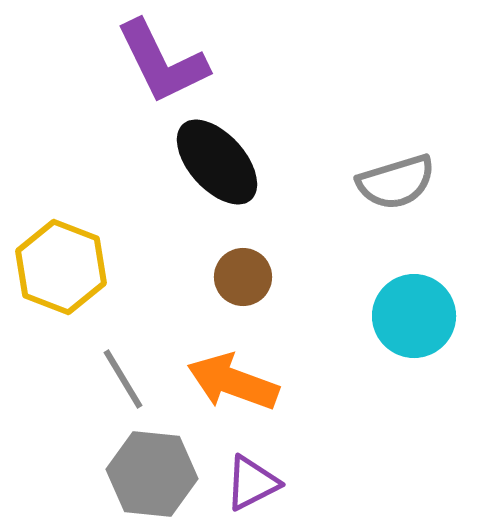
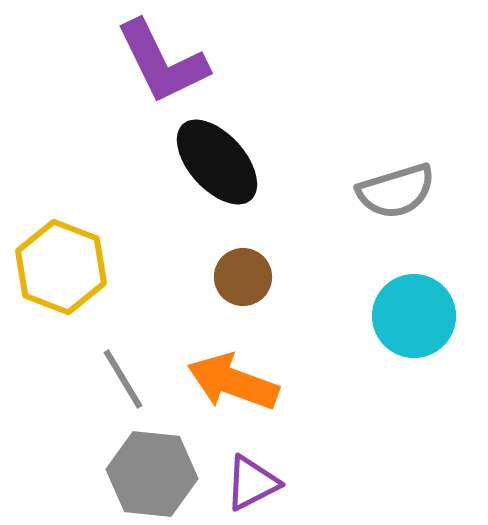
gray semicircle: moved 9 px down
